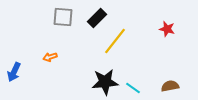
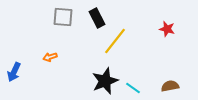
black rectangle: rotated 72 degrees counterclockwise
black star: moved 1 px up; rotated 16 degrees counterclockwise
